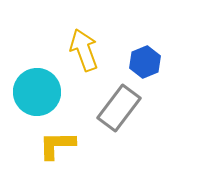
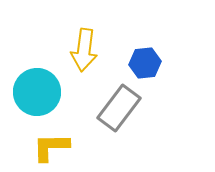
yellow arrow: rotated 153 degrees counterclockwise
blue hexagon: moved 1 px down; rotated 16 degrees clockwise
yellow L-shape: moved 6 px left, 2 px down
